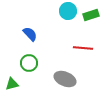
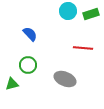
green rectangle: moved 1 px up
green circle: moved 1 px left, 2 px down
